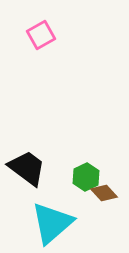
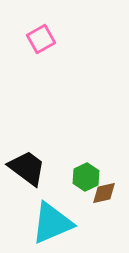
pink square: moved 4 px down
brown diamond: rotated 60 degrees counterclockwise
cyan triangle: rotated 18 degrees clockwise
